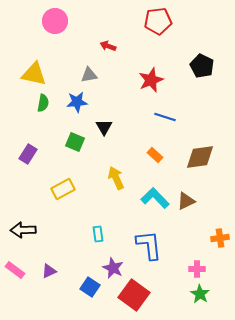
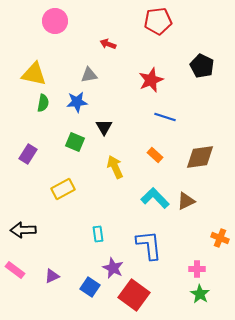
red arrow: moved 2 px up
yellow arrow: moved 1 px left, 11 px up
orange cross: rotated 30 degrees clockwise
purple triangle: moved 3 px right, 5 px down
